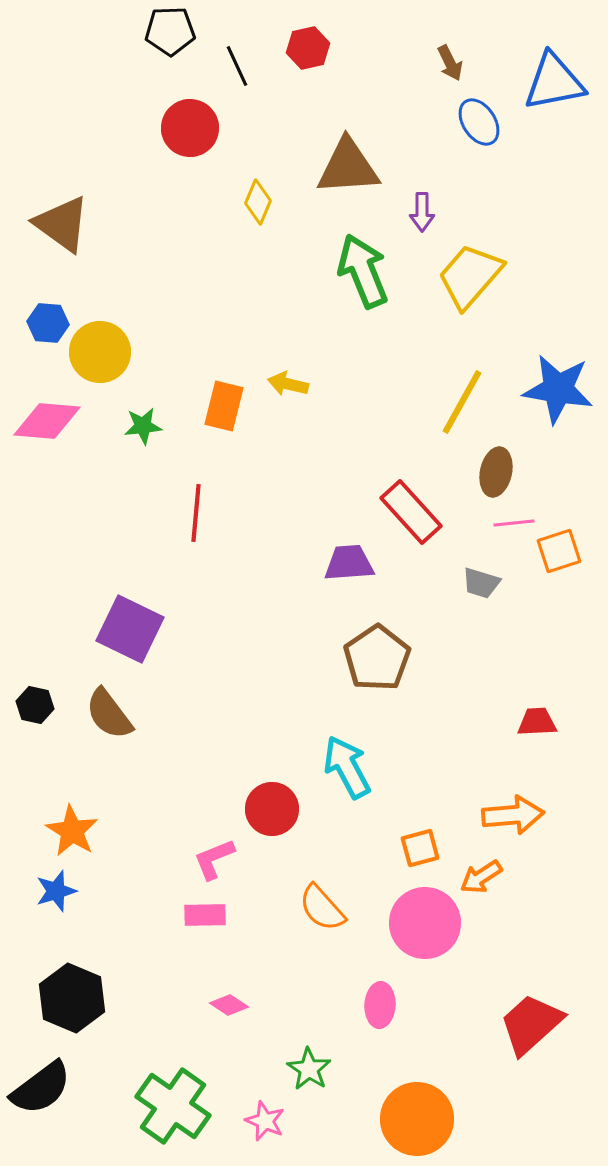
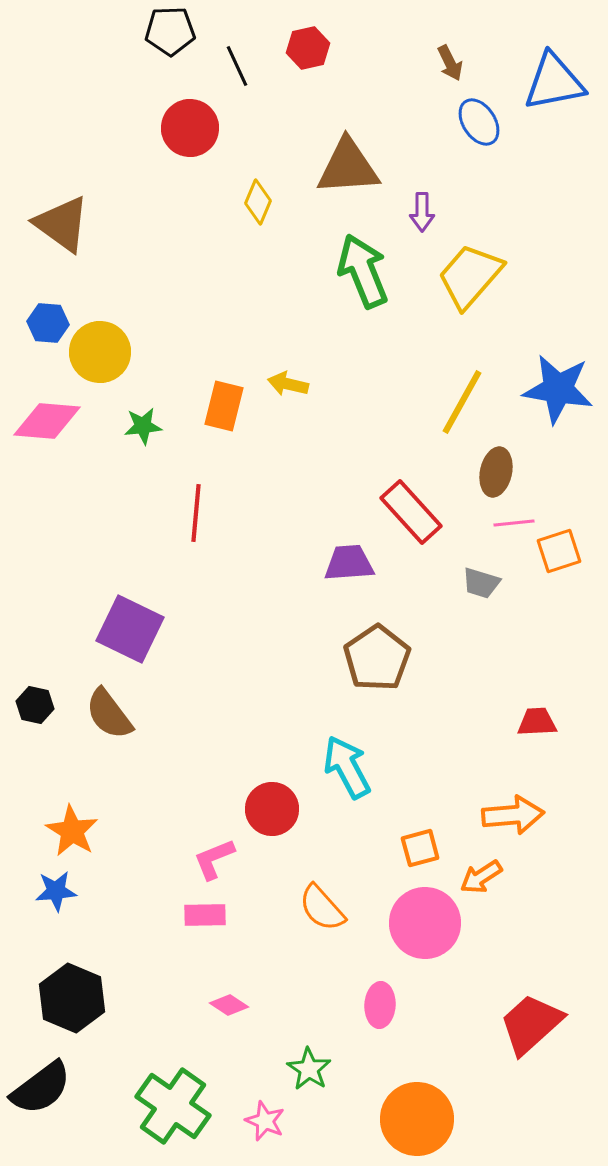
blue star at (56, 891): rotated 12 degrees clockwise
